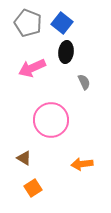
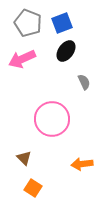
blue square: rotated 30 degrees clockwise
black ellipse: moved 1 px up; rotated 30 degrees clockwise
pink arrow: moved 10 px left, 9 px up
pink circle: moved 1 px right, 1 px up
brown triangle: rotated 14 degrees clockwise
orange square: rotated 24 degrees counterclockwise
